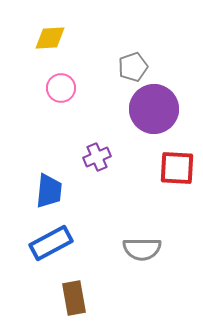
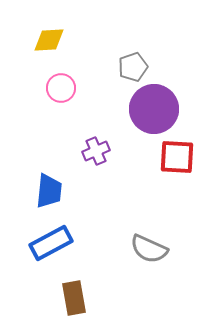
yellow diamond: moved 1 px left, 2 px down
purple cross: moved 1 px left, 6 px up
red square: moved 11 px up
gray semicircle: moved 7 px right; rotated 24 degrees clockwise
